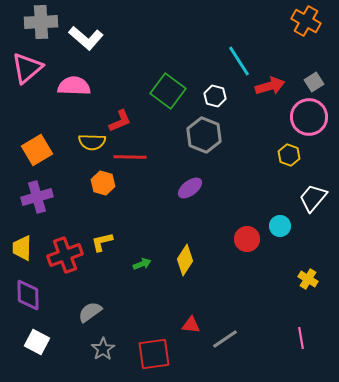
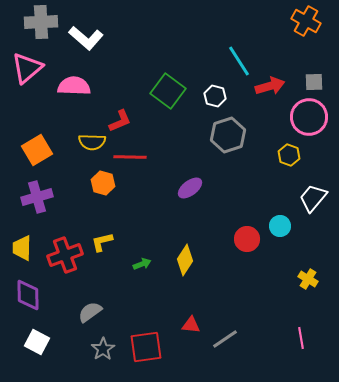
gray square: rotated 30 degrees clockwise
gray hexagon: moved 24 px right; rotated 20 degrees clockwise
red square: moved 8 px left, 7 px up
